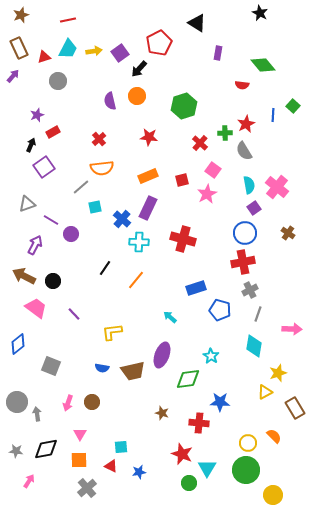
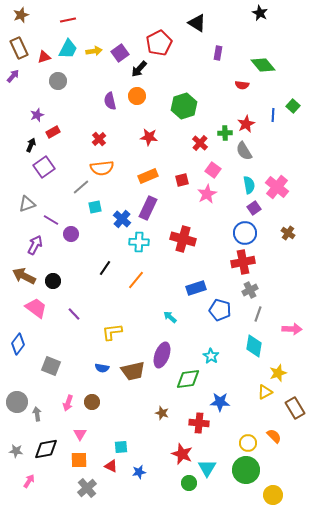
blue diamond at (18, 344): rotated 15 degrees counterclockwise
